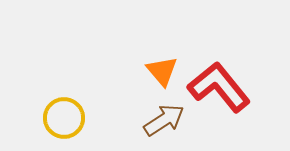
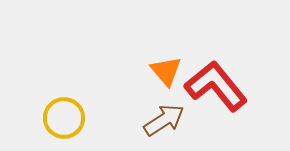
orange triangle: moved 4 px right
red L-shape: moved 3 px left, 1 px up
